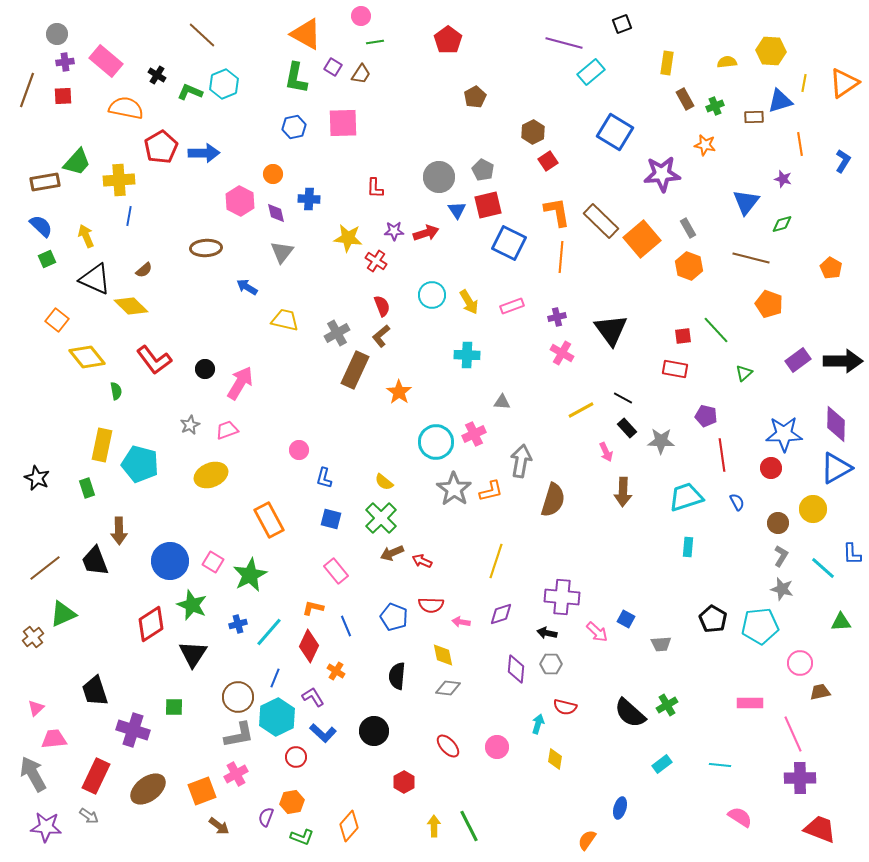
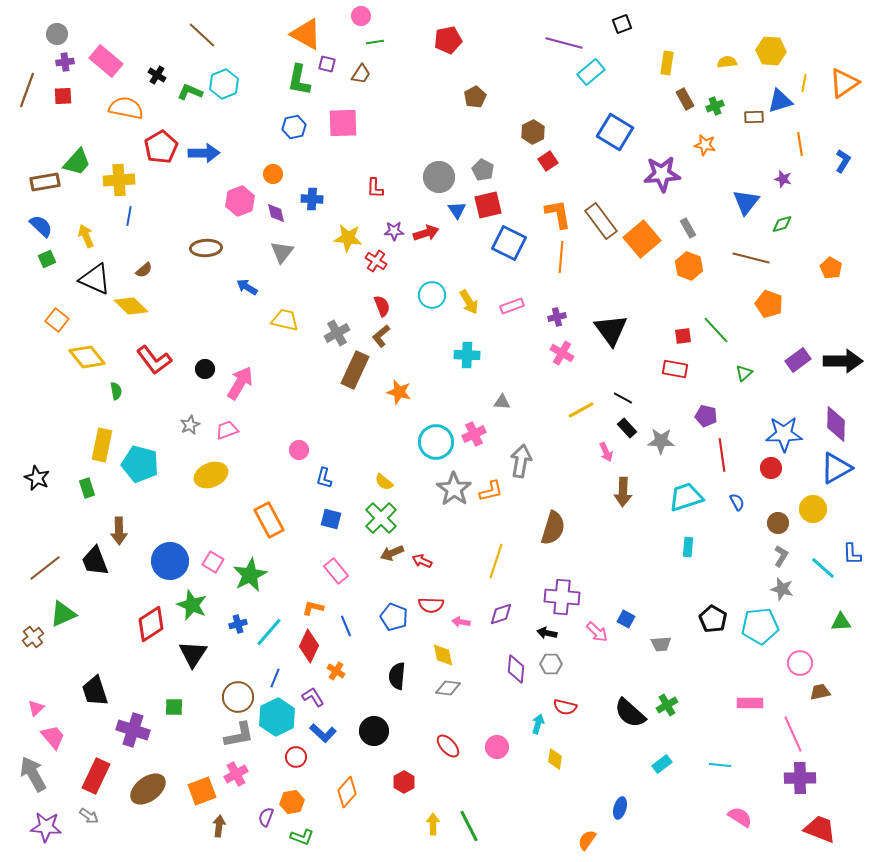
red pentagon at (448, 40): rotated 24 degrees clockwise
purple square at (333, 67): moved 6 px left, 3 px up; rotated 18 degrees counterclockwise
green L-shape at (296, 78): moved 3 px right, 2 px down
blue cross at (309, 199): moved 3 px right
pink hexagon at (240, 201): rotated 12 degrees clockwise
orange L-shape at (557, 212): moved 1 px right, 2 px down
brown rectangle at (601, 221): rotated 9 degrees clockwise
orange star at (399, 392): rotated 20 degrees counterclockwise
brown semicircle at (553, 500): moved 28 px down
pink trapezoid at (54, 739): moved 1 px left, 2 px up; rotated 56 degrees clockwise
brown arrow at (219, 826): rotated 120 degrees counterclockwise
orange diamond at (349, 826): moved 2 px left, 34 px up
yellow arrow at (434, 826): moved 1 px left, 2 px up
